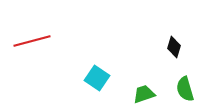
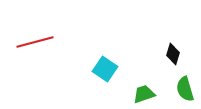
red line: moved 3 px right, 1 px down
black diamond: moved 1 px left, 7 px down
cyan square: moved 8 px right, 9 px up
